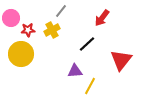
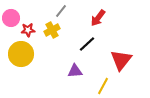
red arrow: moved 4 px left
yellow line: moved 13 px right
